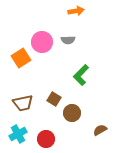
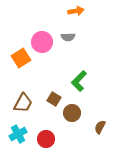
gray semicircle: moved 3 px up
green L-shape: moved 2 px left, 6 px down
brown trapezoid: rotated 50 degrees counterclockwise
brown semicircle: moved 3 px up; rotated 32 degrees counterclockwise
